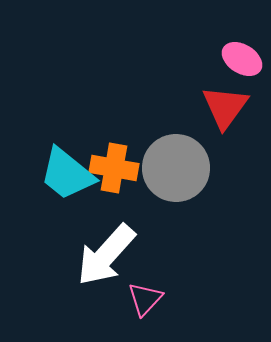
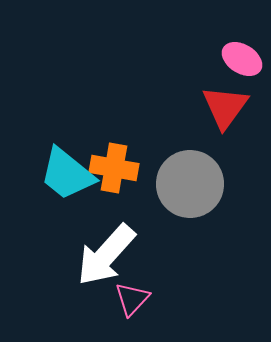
gray circle: moved 14 px right, 16 px down
pink triangle: moved 13 px left
